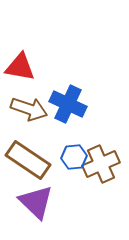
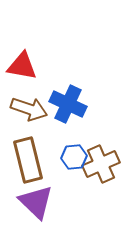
red triangle: moved 2 px right, 1 px up
brown rectangle: rotated 42 degrees clockwise
